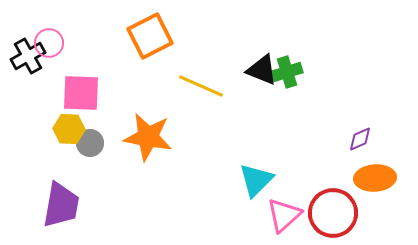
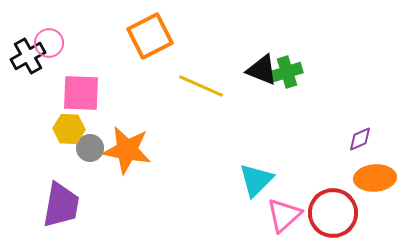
orange star: moved 21 px left, 13 px down
gray circle: moved 5 px down
